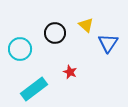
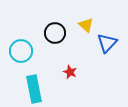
blue triangle: moved 1 px left; rotated 10 degrees clockwise
cyan circle: moved 1 px right, 2 px down
cyan rectangle: rotated 64 degrees counterclockwise
